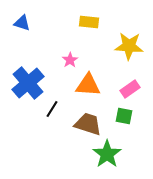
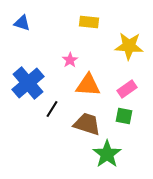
pink rectangle: moved 3 px left
brown trapezoid: moved 1 px left
